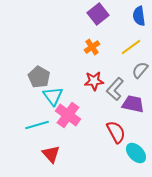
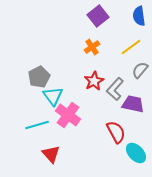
purple square: moved 2 px down
gray pentagon: rotated 15 degrees clockwise
red star: rotated 24 degrees counterclockwise
